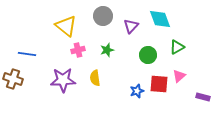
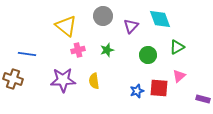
yellow semicircle: moved 1 px left, 3 px down
red square: moved 4 px down
purple rectangle: moved 2 px down
